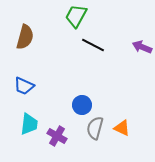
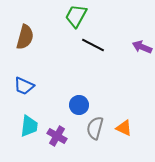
blue circle: moved 3 px left
cyan trapezoid: moved 2 px down
orange triangle: moved 2 px right
